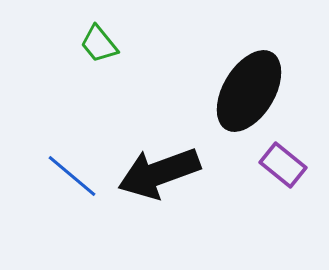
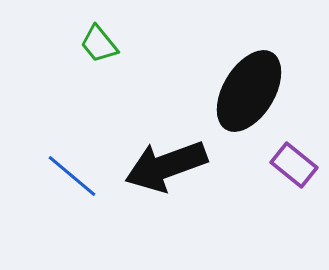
purple rectangle: moved 11 px right
black arrow: moved 7 px right, 7 px up
